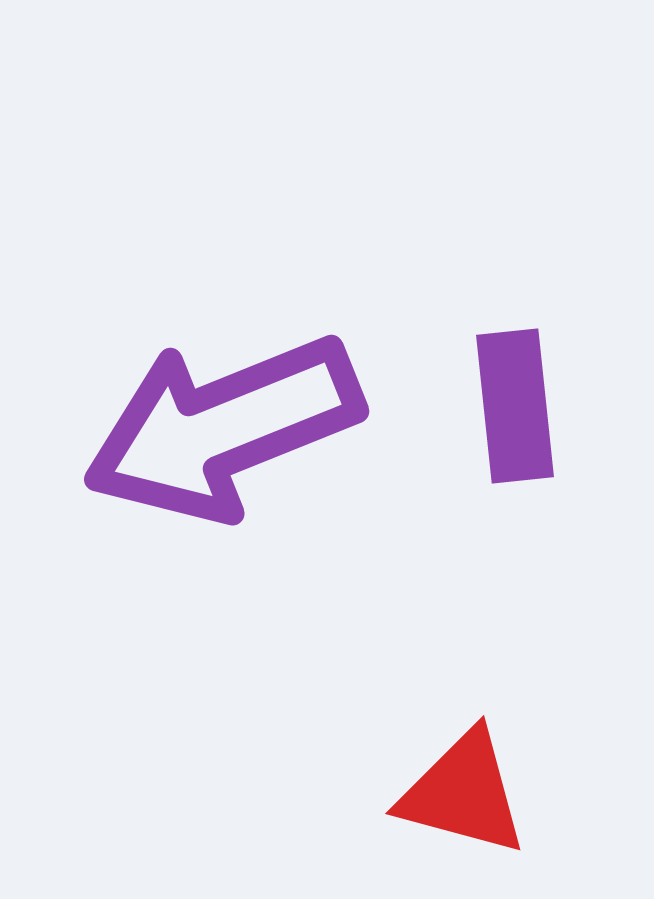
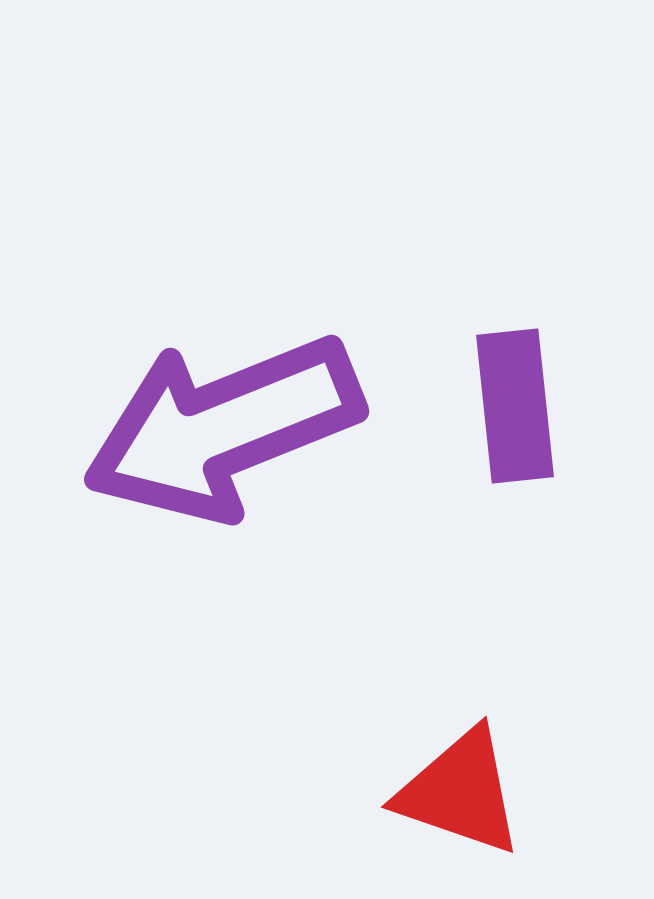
red triangle: moved 3 px left, 1 px up; rotated 4 degrees clockwise
